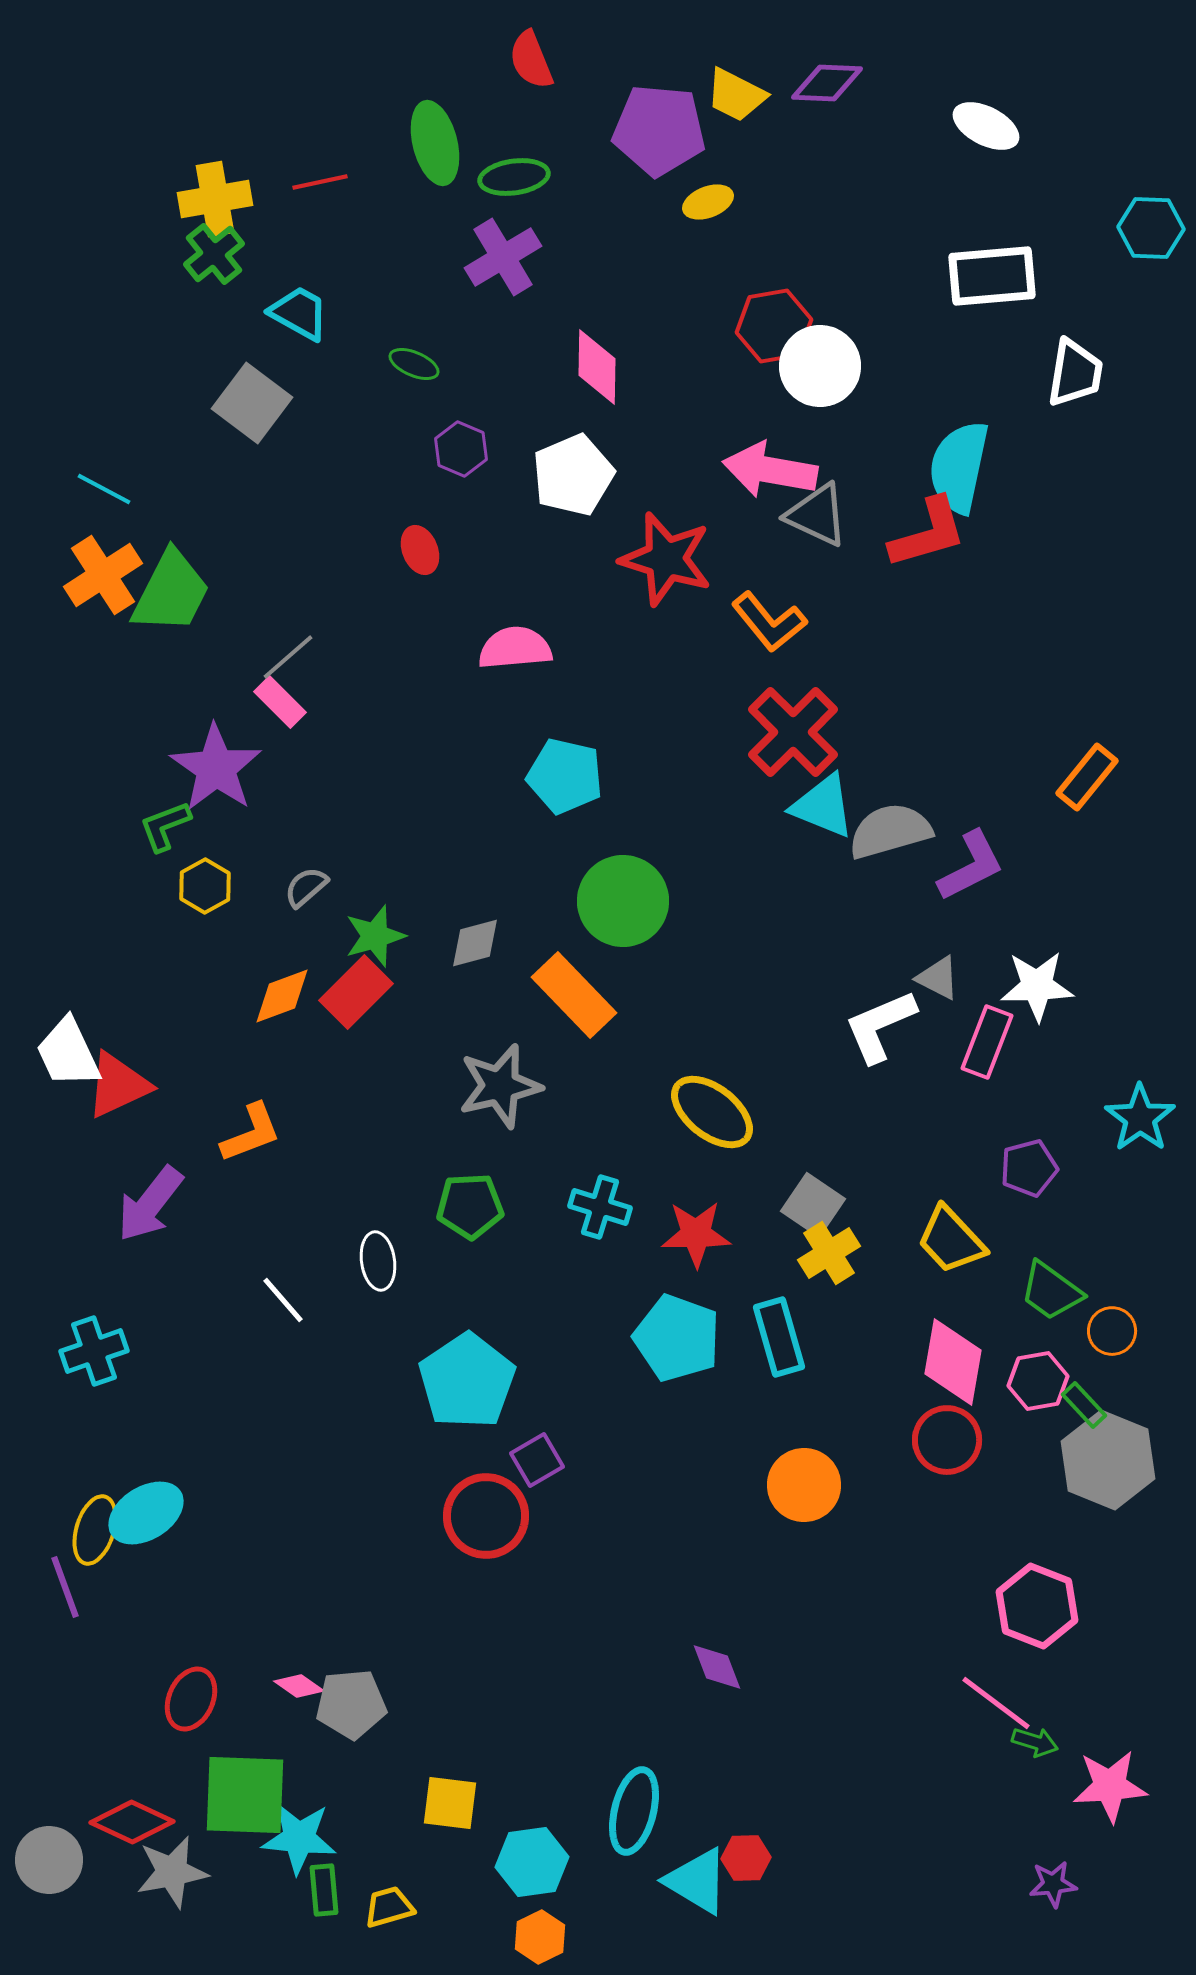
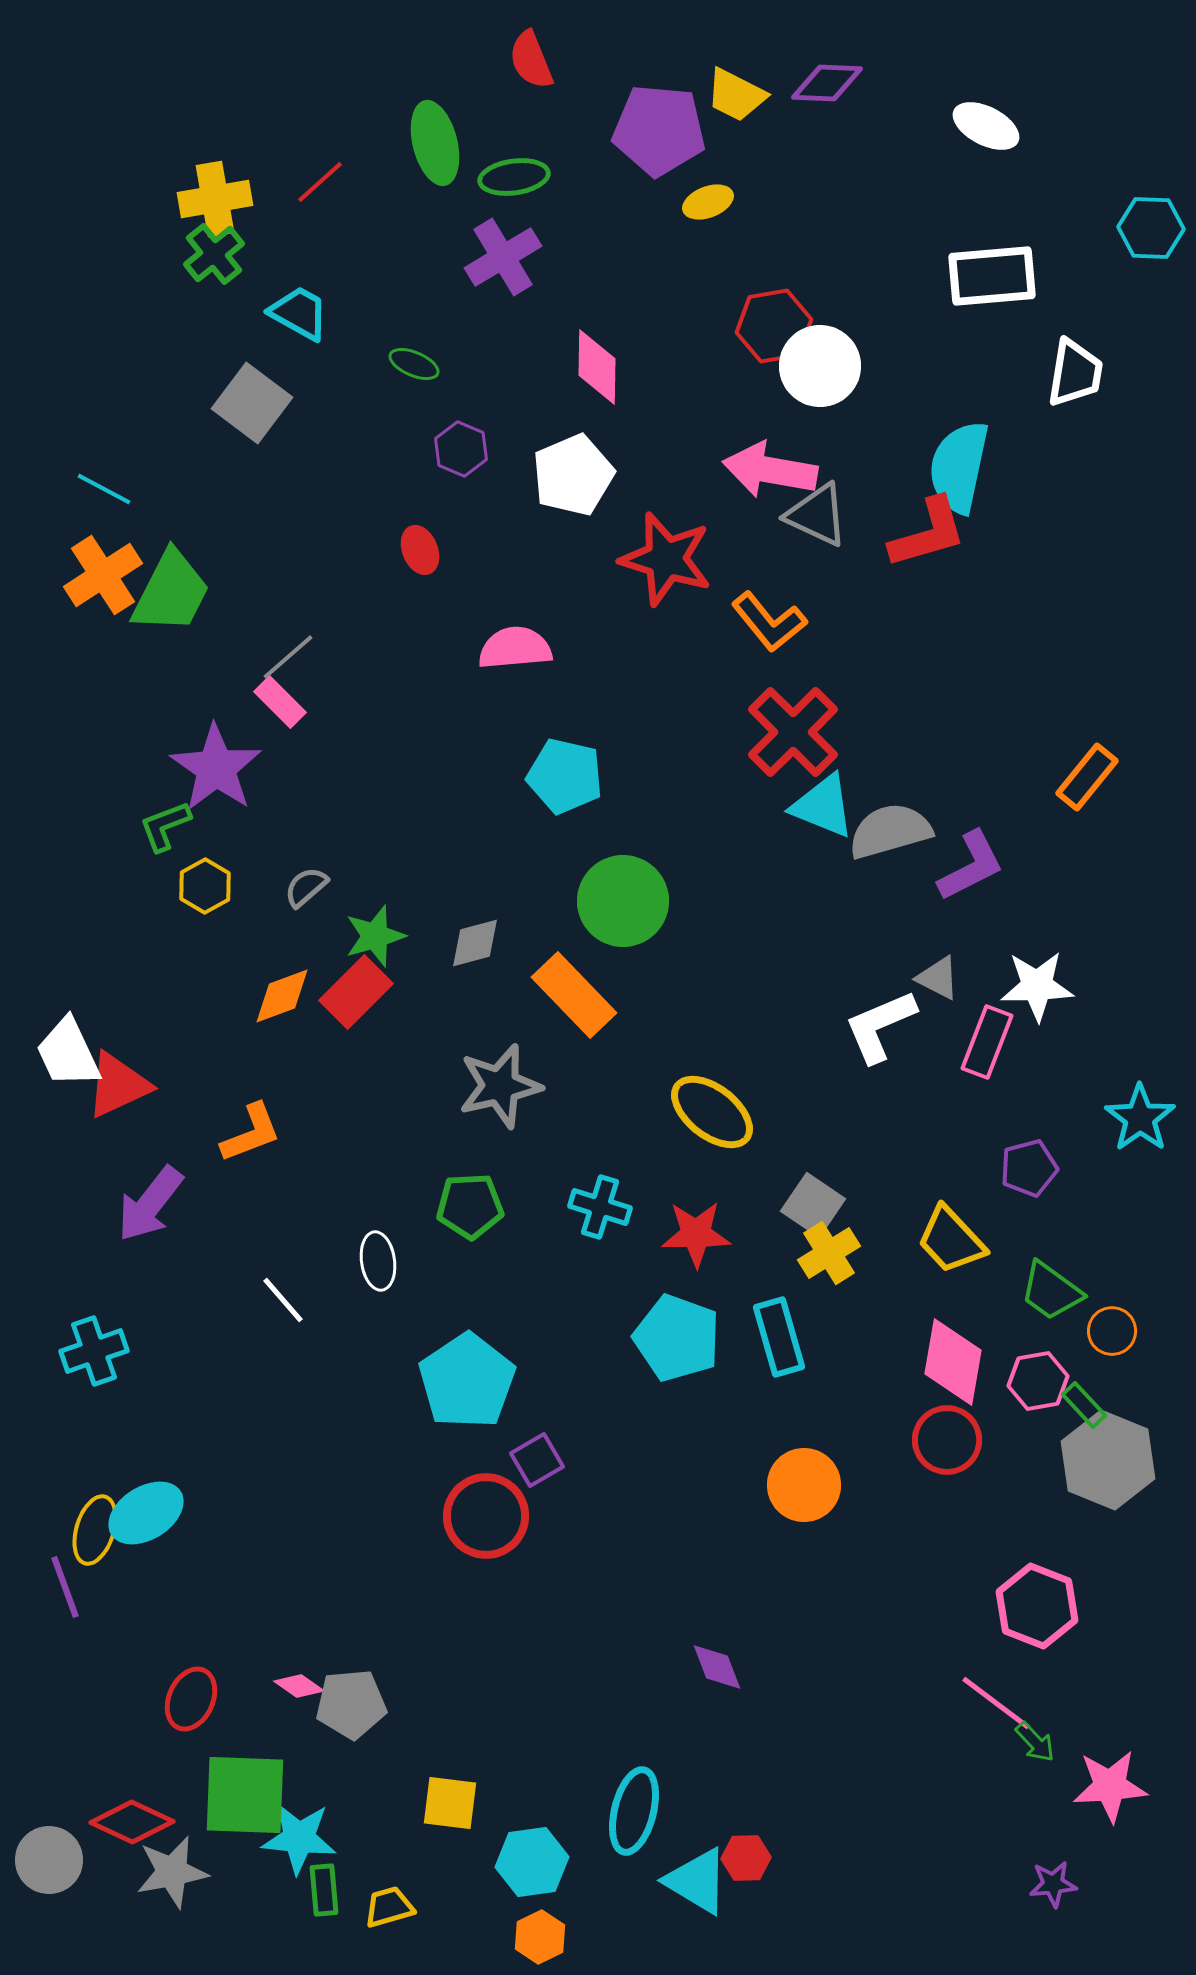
red line at (320, 182): rotated 30 degrees counterclockwise
green arrow at (1035, 1742): rotated 30 degrees clockwise
